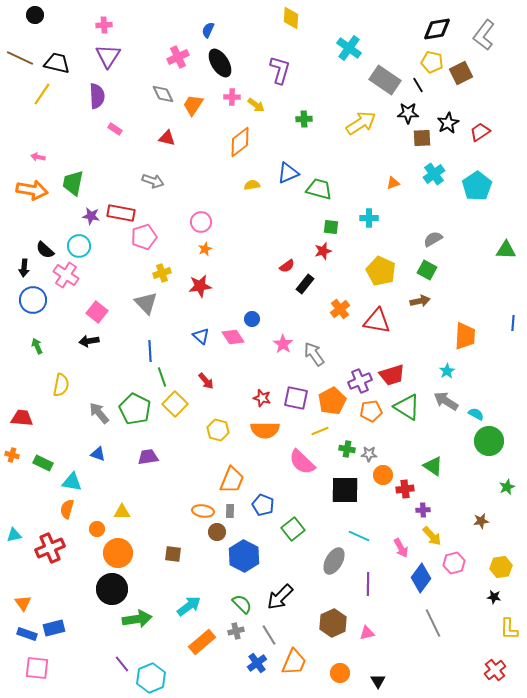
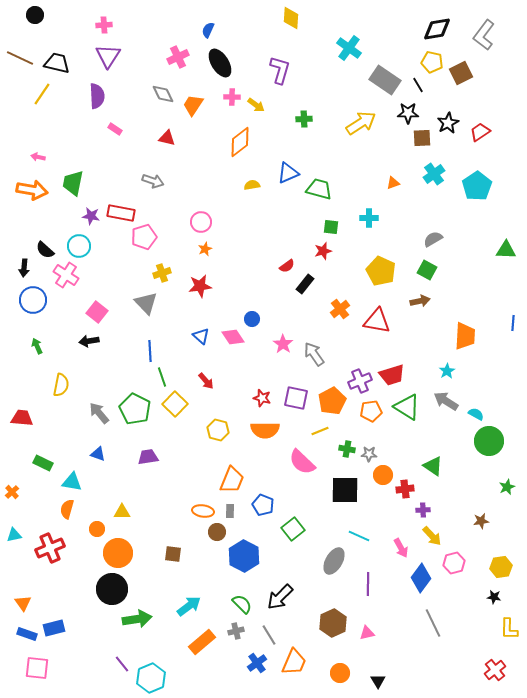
orange cross at (12, 455): moved 37 px down; rotated 32 degrees clockwise
